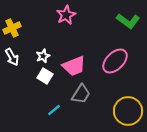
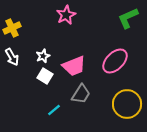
green L-shape: moved 3 px up; rotated 120 degrees clockwise
yellow circle: moved 1 px left, 7 px up
